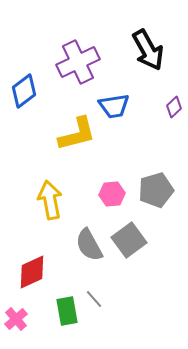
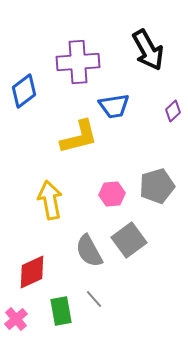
purple cross: rotated 21 degrees clockwise
purple diamond: moved 1 px left, 4 px down
yellow L-shape: moved 2 px right, 3 px down
gray pentagon: moved 1 px right, 4 px up
gray semicircle: moved 6 px down
green rectangle: moved 6 px left
